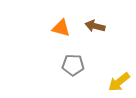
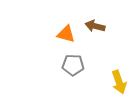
orange triangle: moved 5 px right, 6 px down
yellow arrow: rotated 70 degrees counterclockwise
